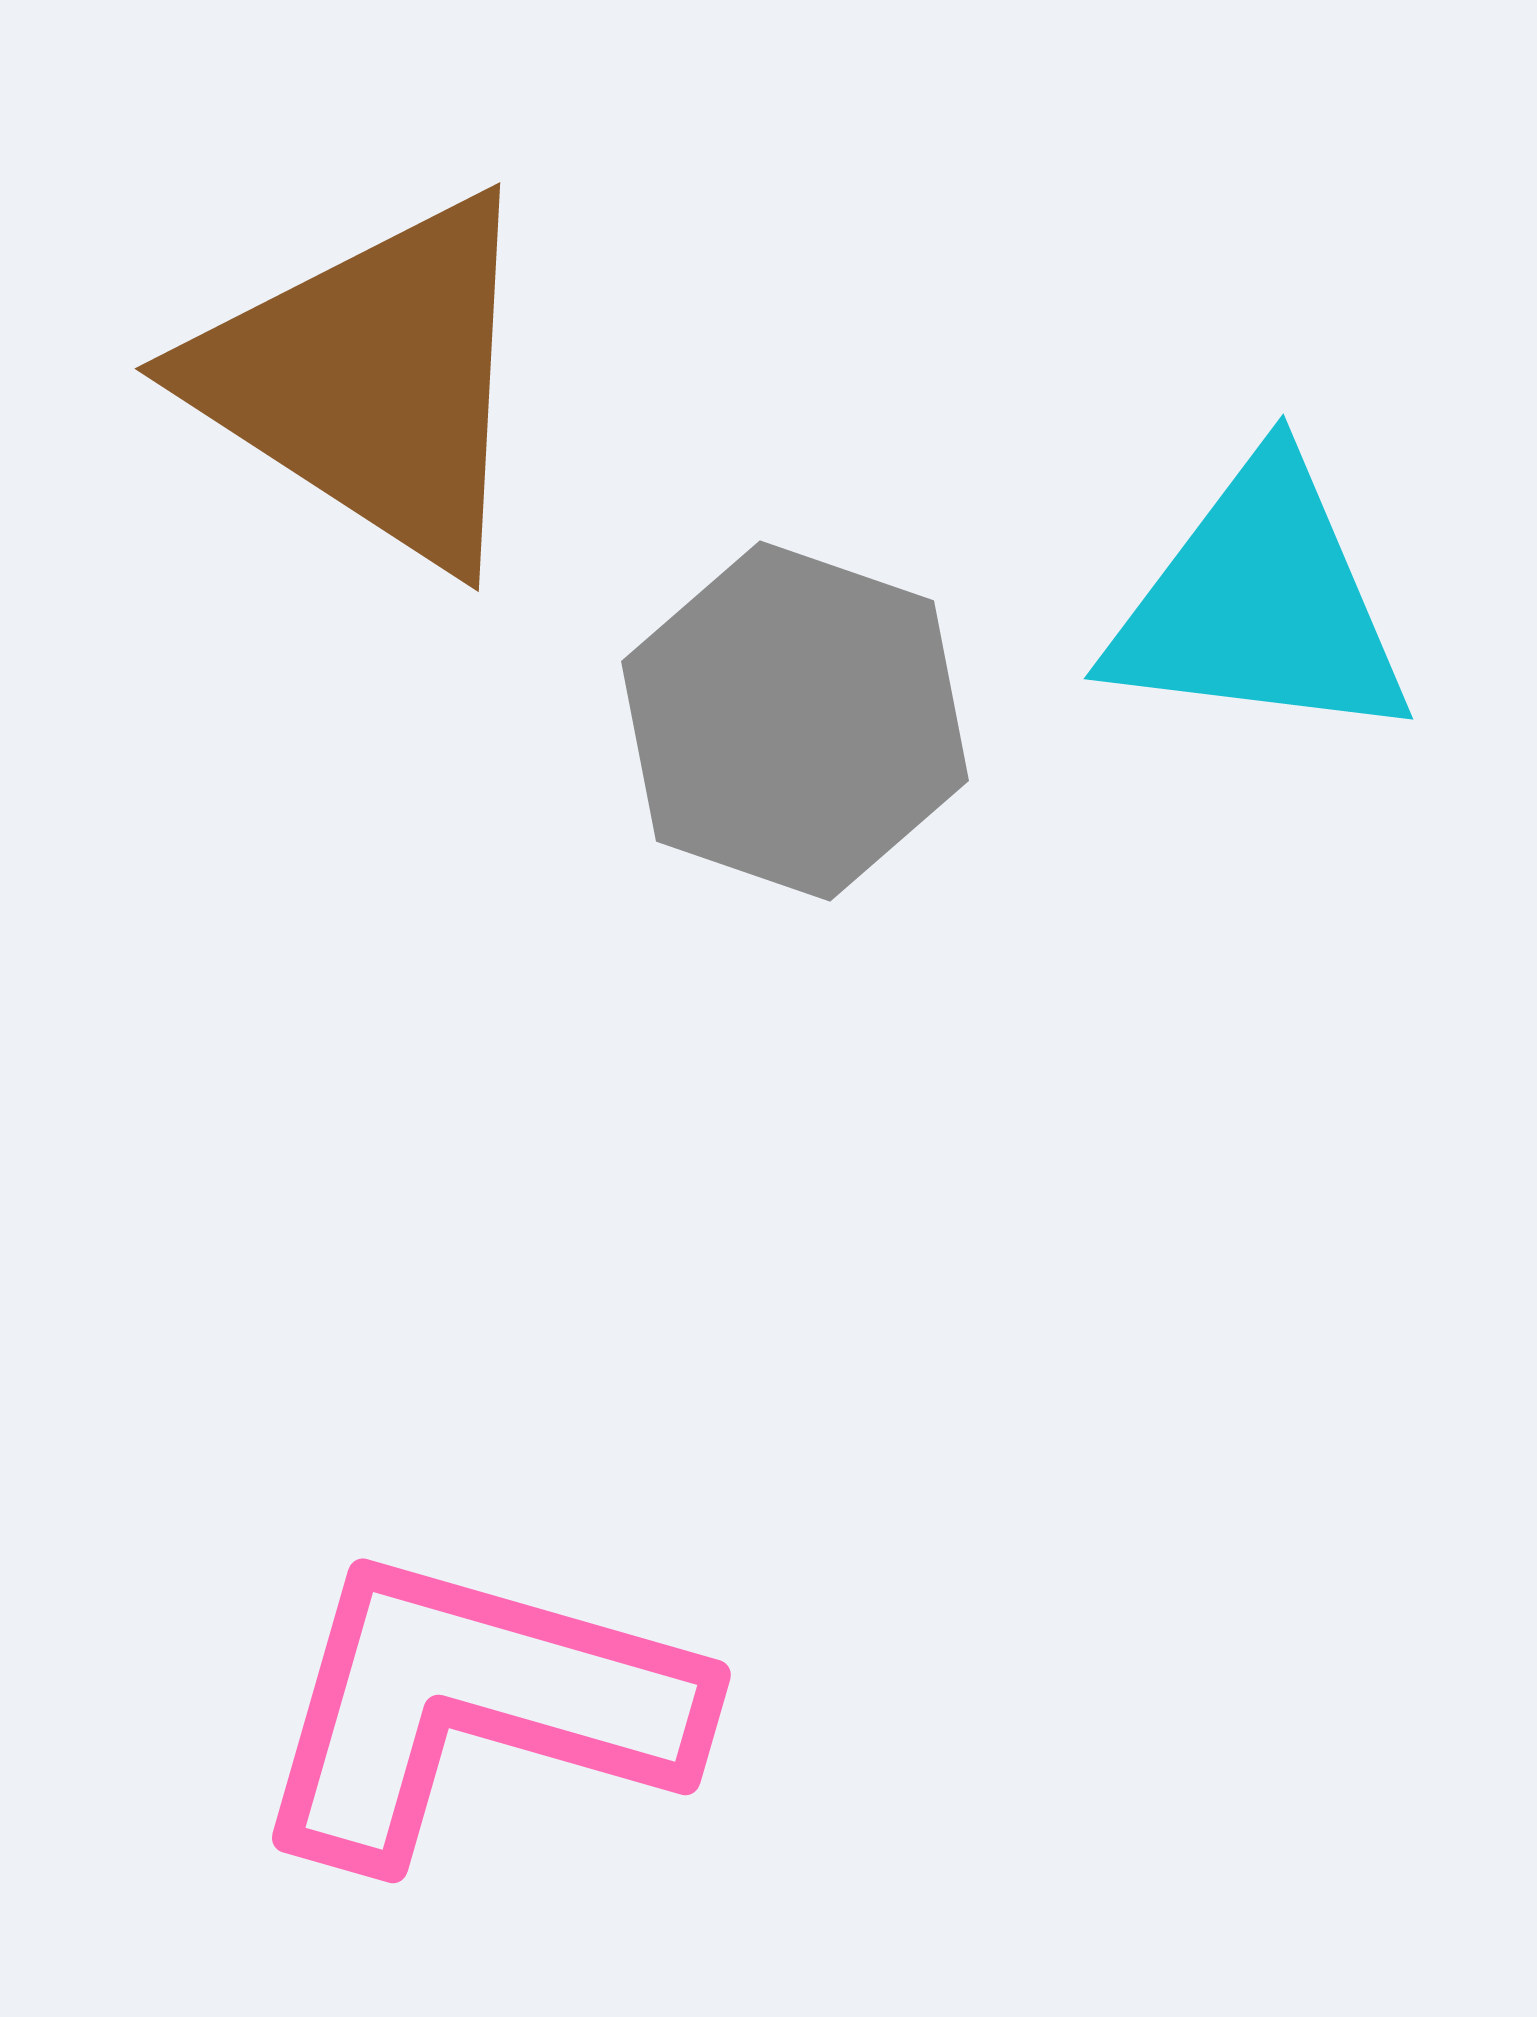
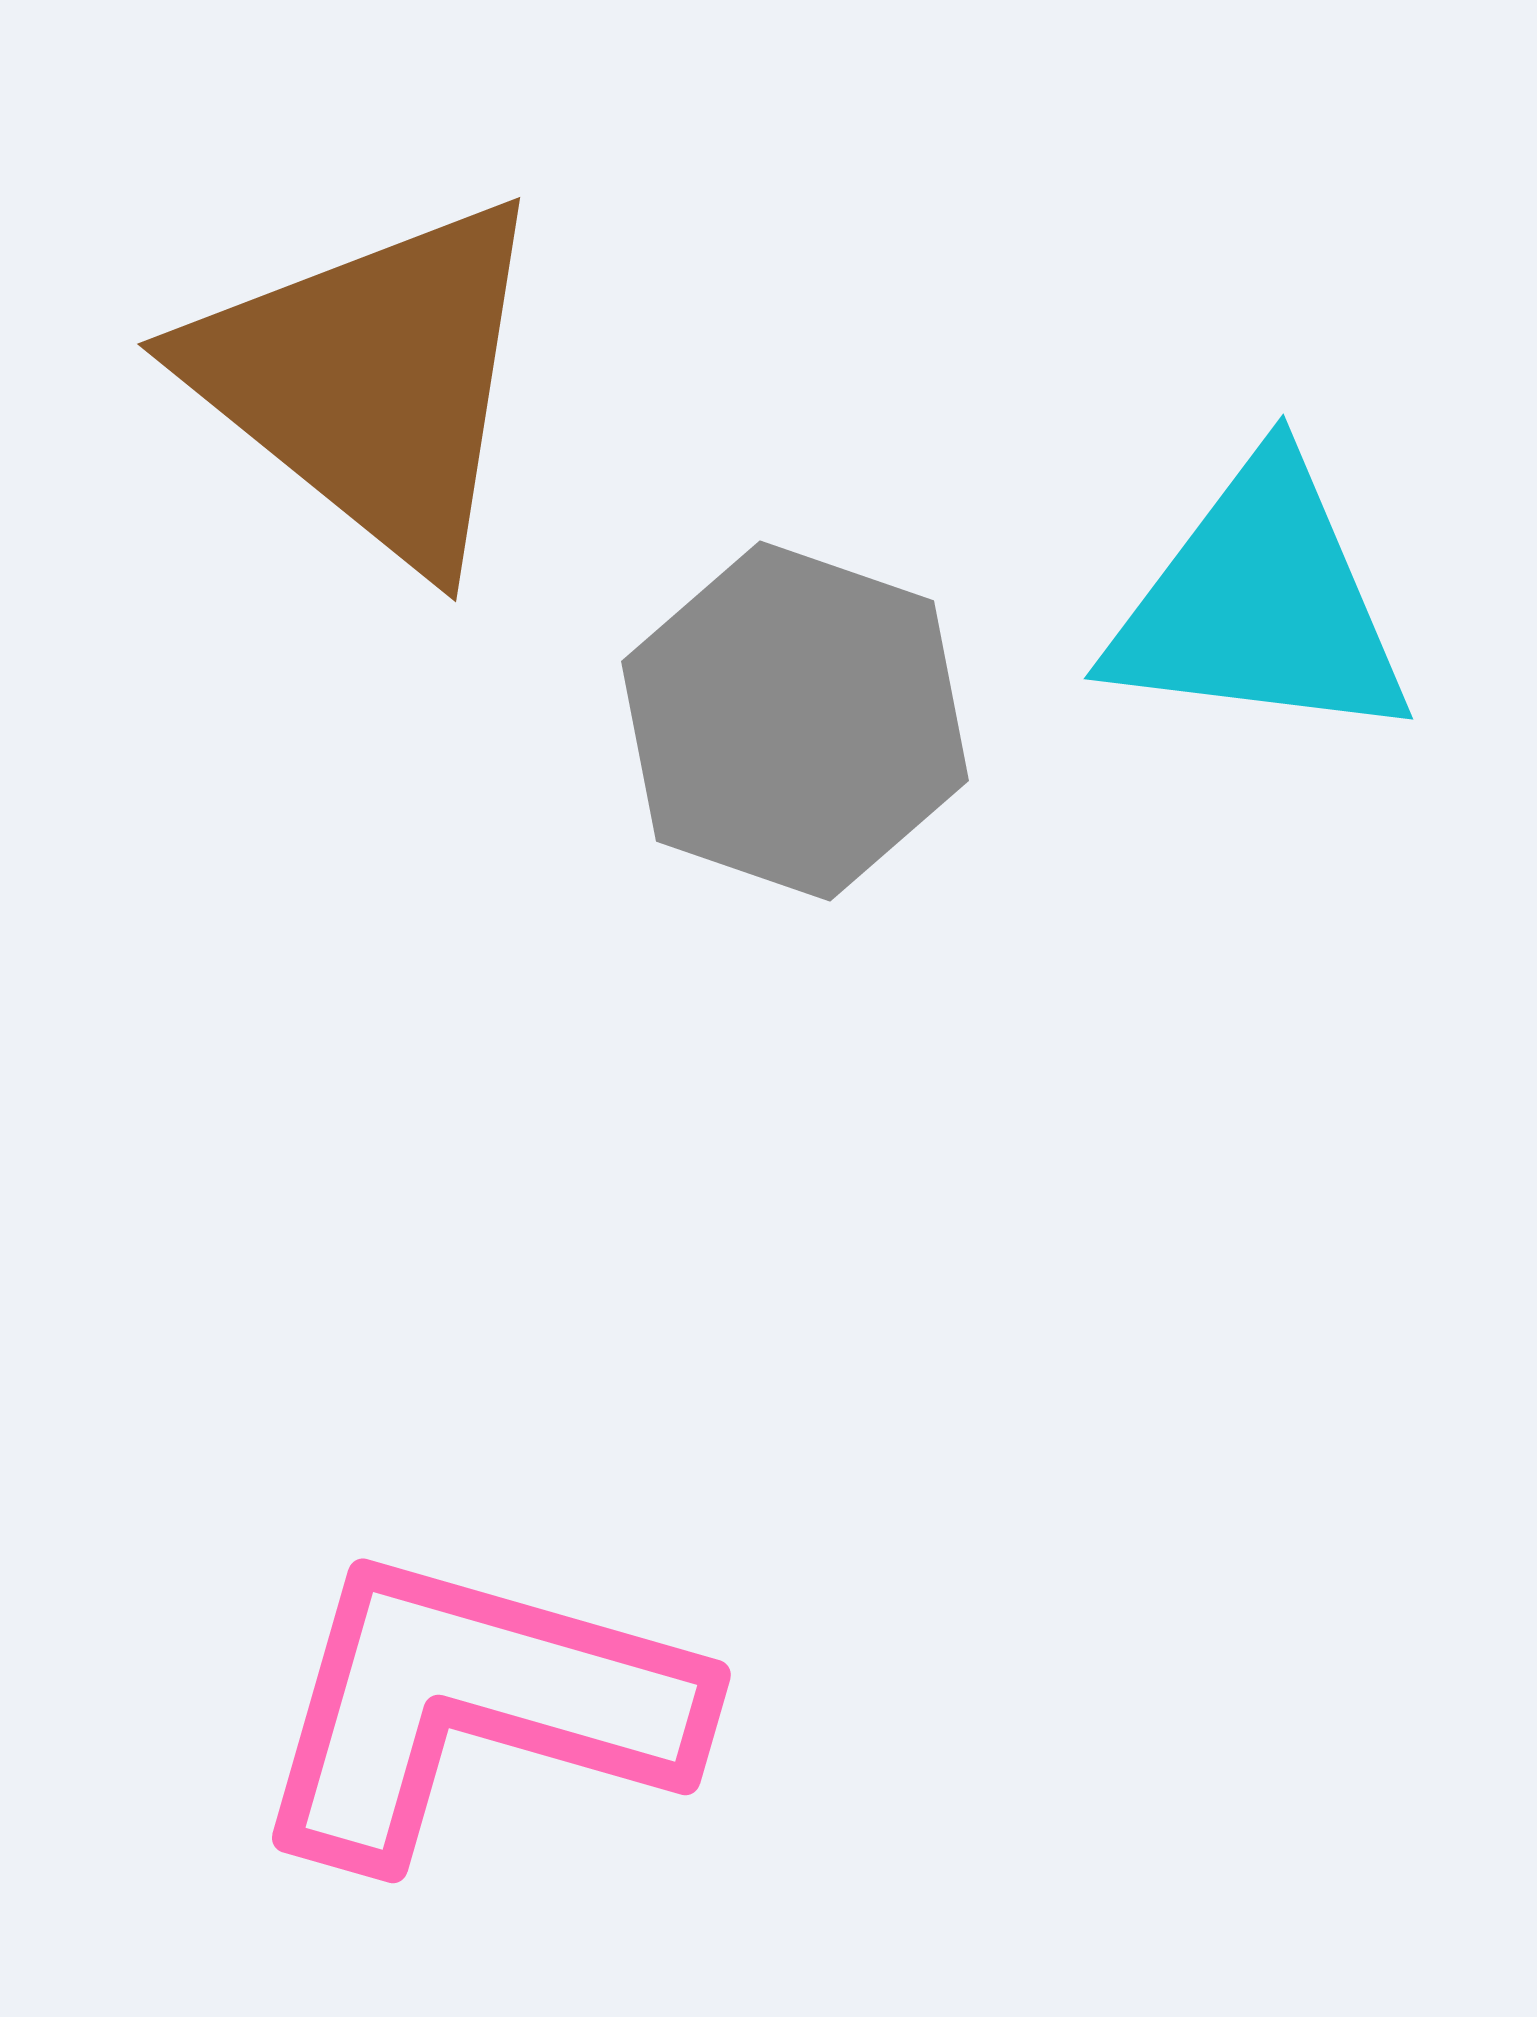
brown triangle: rotated 6 degrees clockwise
